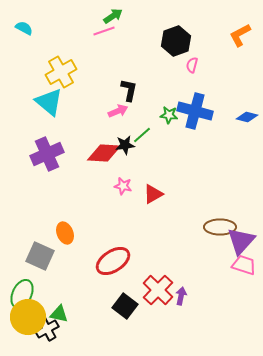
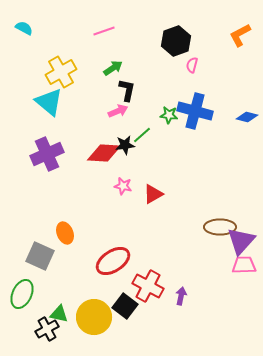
green arrow: moved 52 px down
black L-shape: moved 2 px left
pink trapezoid: rotated 20 degrees counterclockwise
red cross: moved 10 px left, 4 px up; rotated 16 degrees counterclockwise
yellow circle: moved 66 px right
